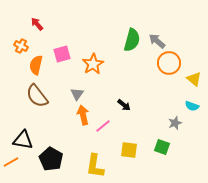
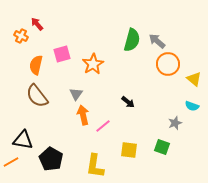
orange cross: moved 10 px up
orange circle: moved 1 px left, 1 px down
gray triangle: moved 1 px left
black arrow: moved 4 px right, 3 px up
